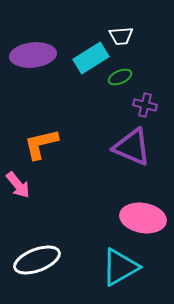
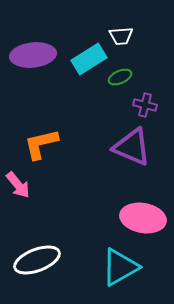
cyan rectangle: moved 2 px left, 1 px down
